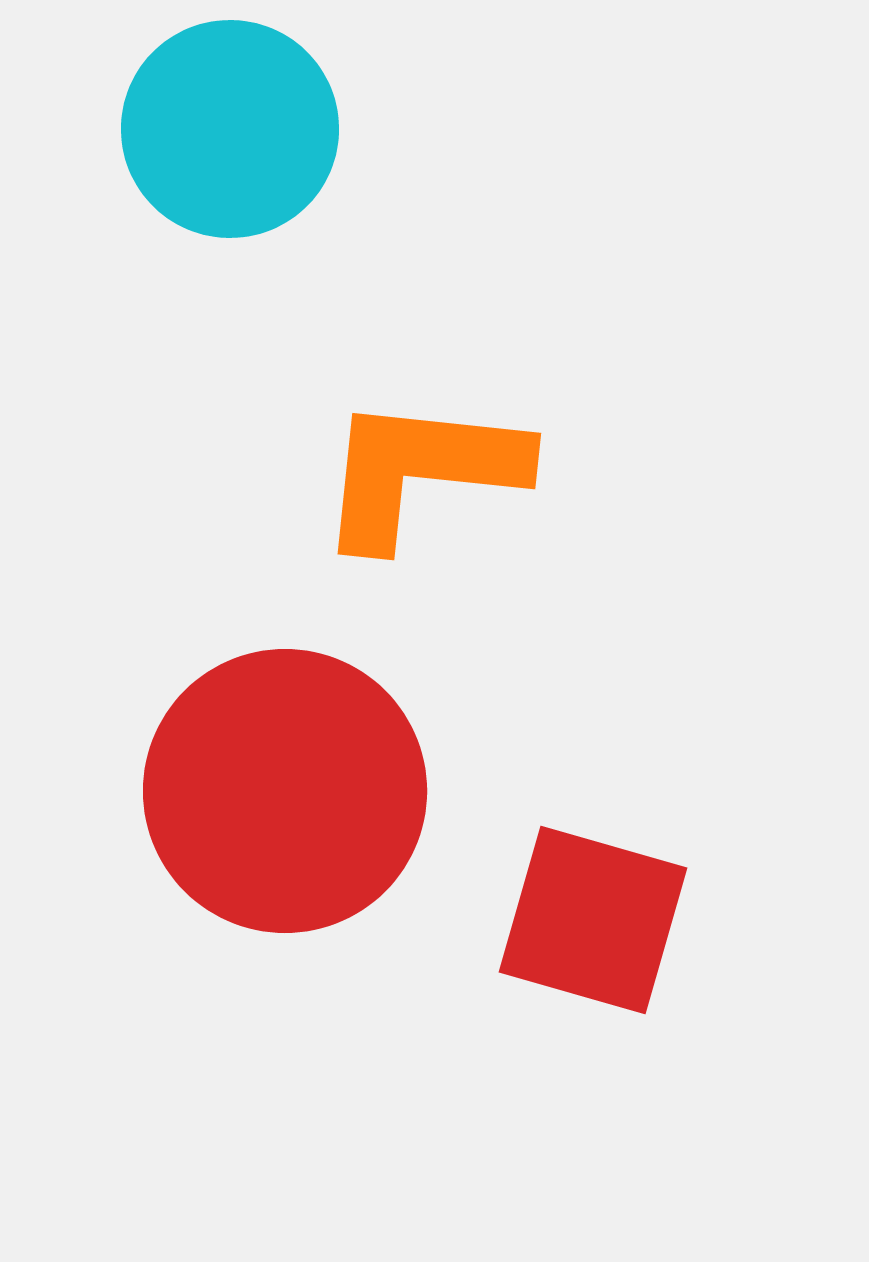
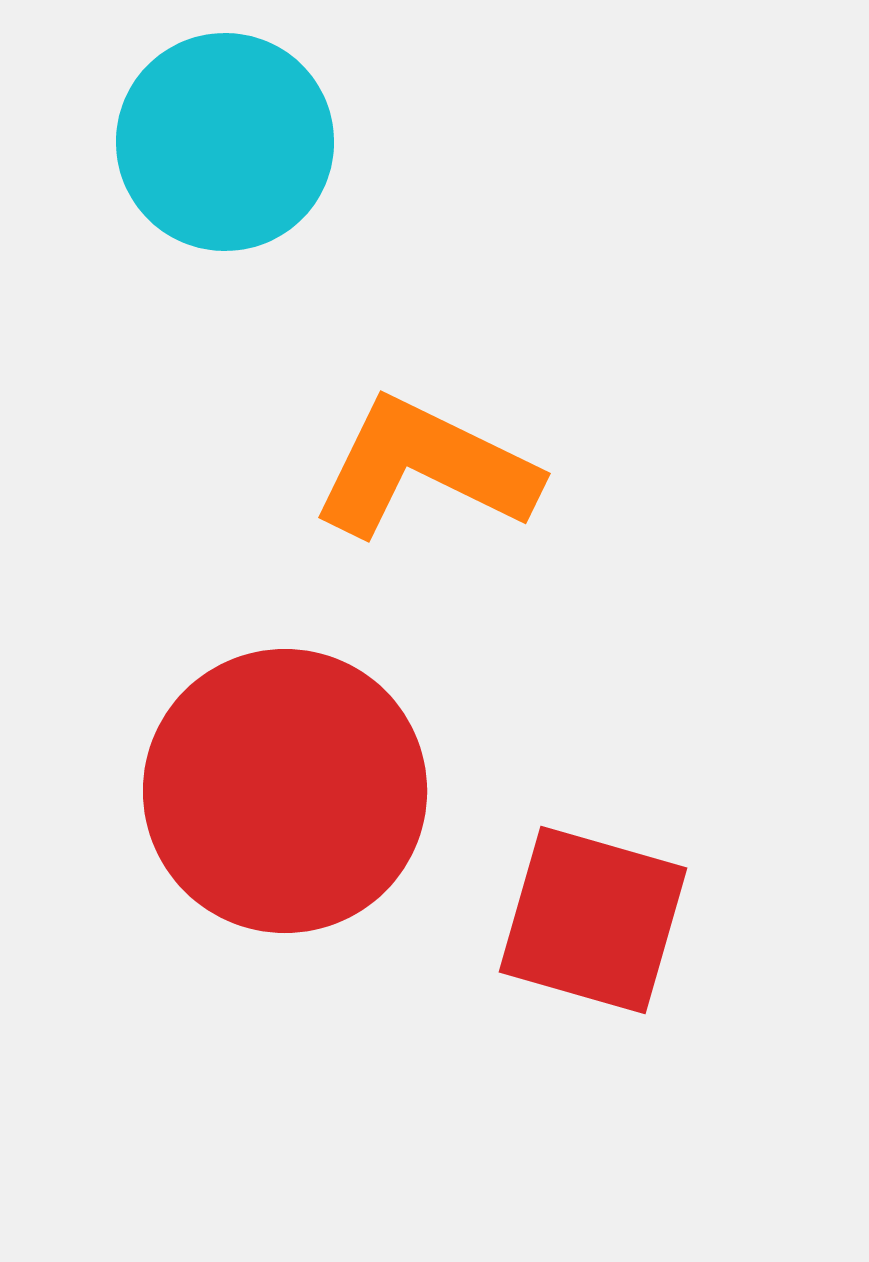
cyan circle: moved 5 px left, 13 px down
orange L-shape: moved 4 px right, 3 px up; rotated 20 degrees clockwise
